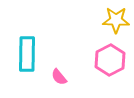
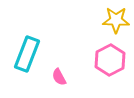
cyan rectangle: rotated 20 degrees clockwise
pink semicircle: rotated 12 degrees clockwise
